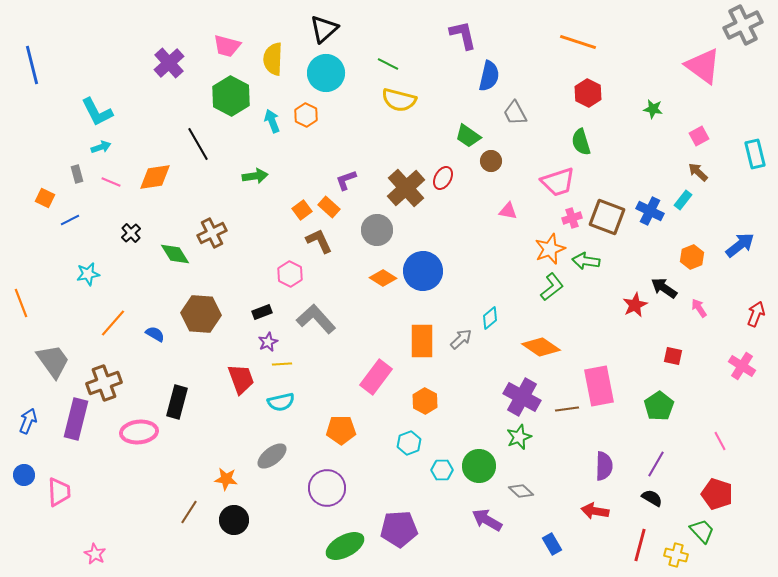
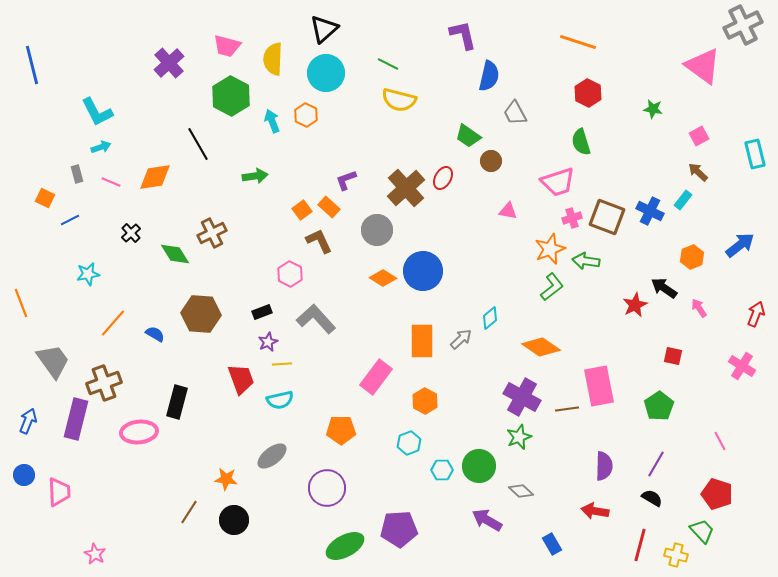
cyan semicircle at (281, 402): moved 1 px left, 2 px up
